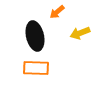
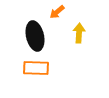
yellow arrow: moved 1 px left; rotated 114 degrees clockwise
